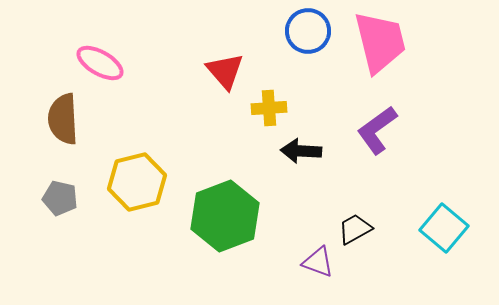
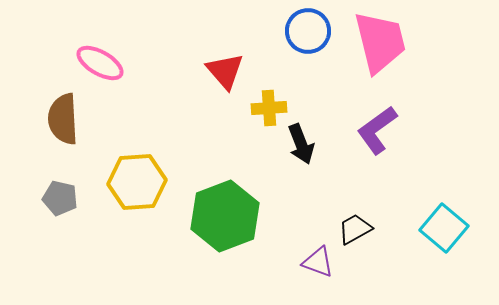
black arrow: moved 7 px up; rotated 114 degrees counterclockwise
yellow hexagon: rotated 10 degrees clockwise
